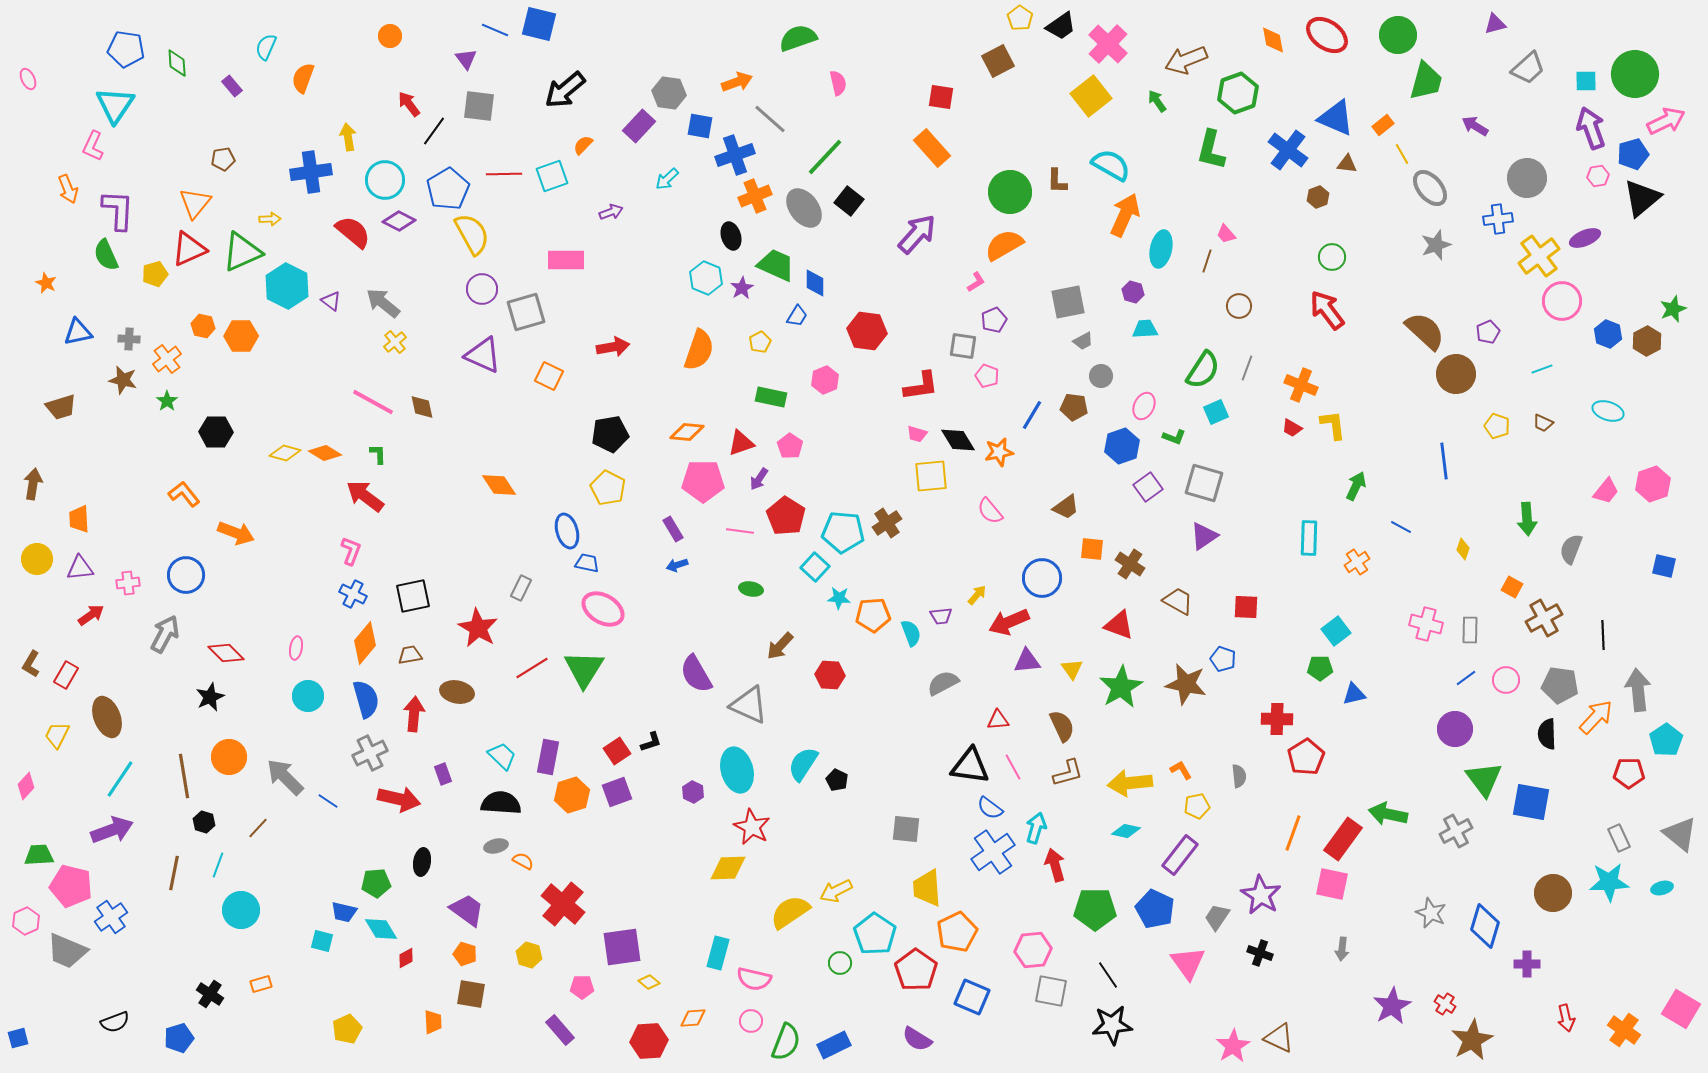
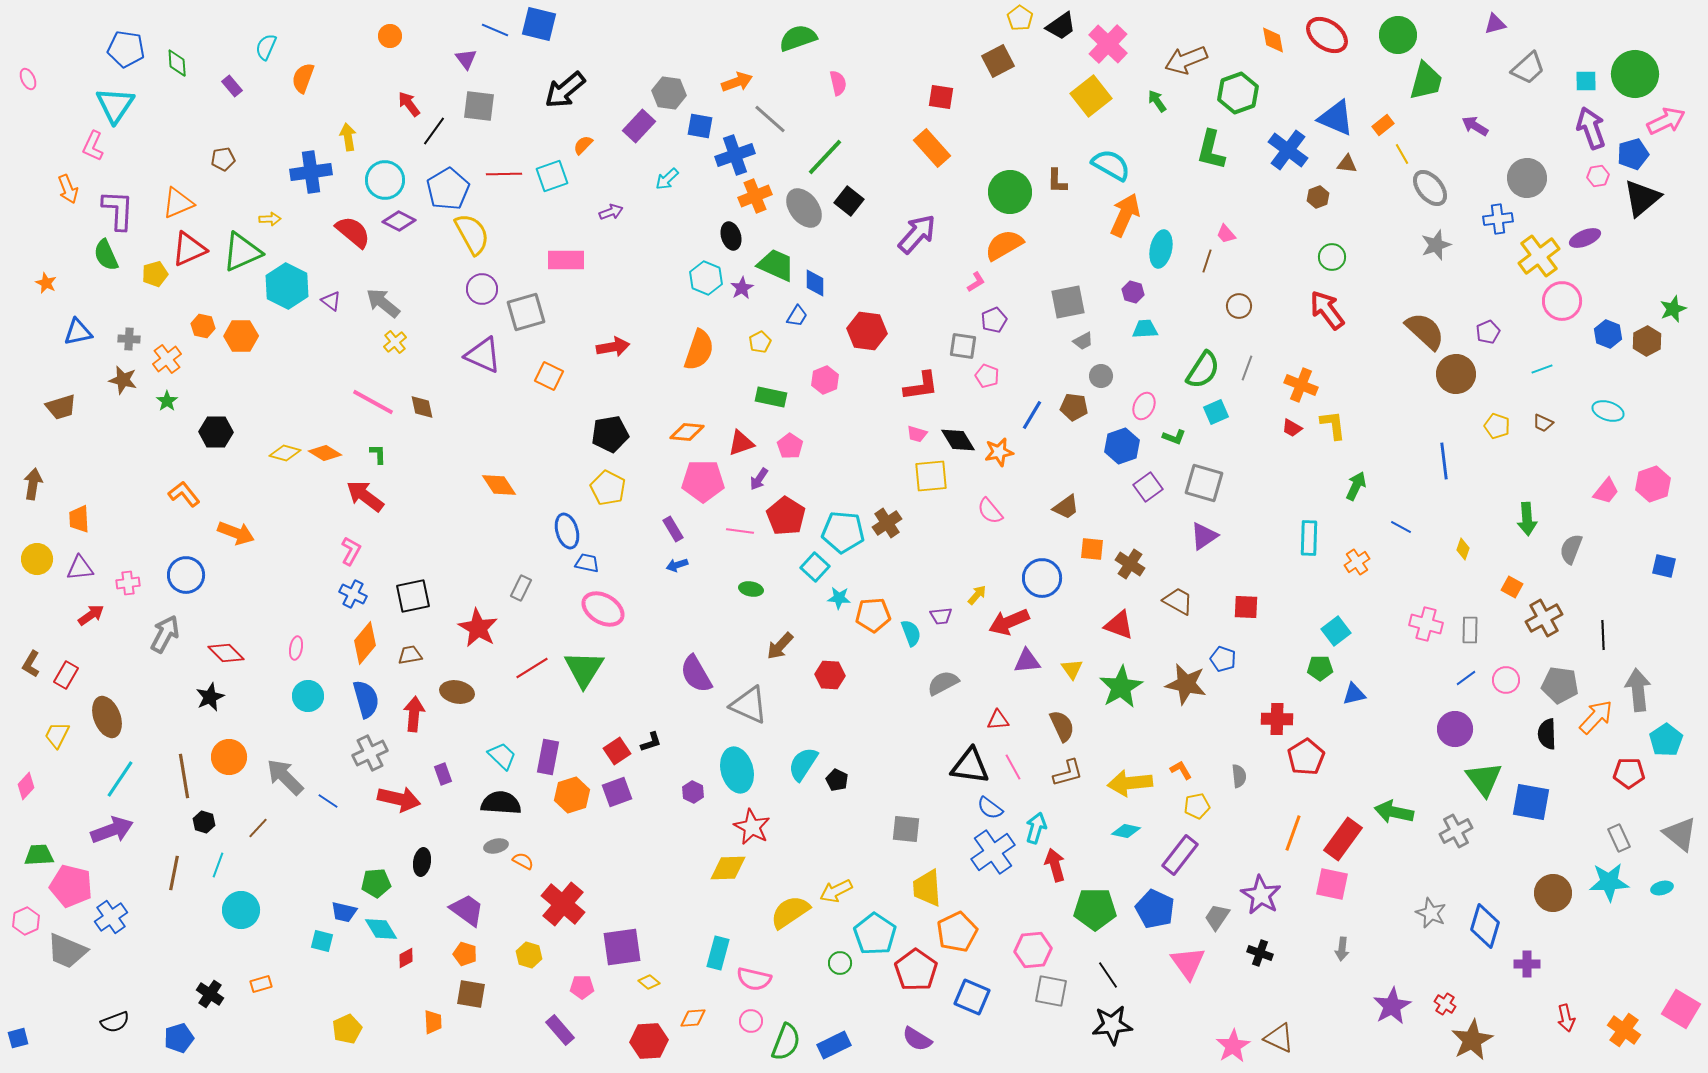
orange triangle at (195, 203): moved 17 px left; rotated 28 degrees clockwise
pink L-shape at (351, 551): rotated 8 degrees clockwise
green arrow at (1388, 814): moved 6 px right, 2 px up
